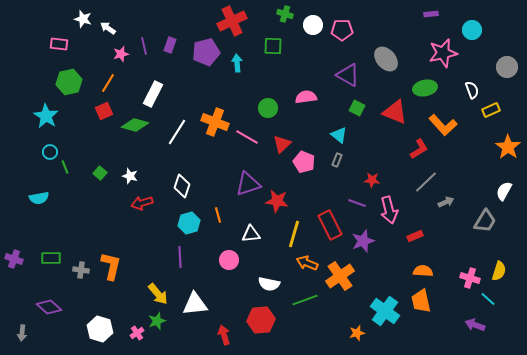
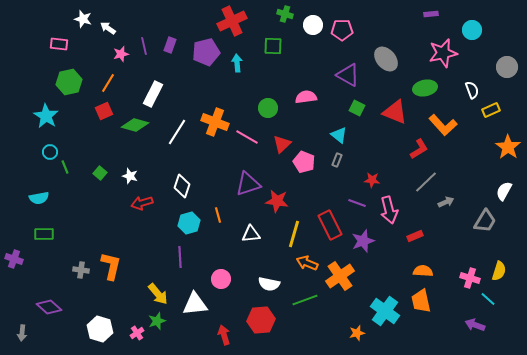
green rectangle at (51, 258): moved 7 px left, 24 px up
pink circle at (229, 260): moved 8 px left, 19 px down
